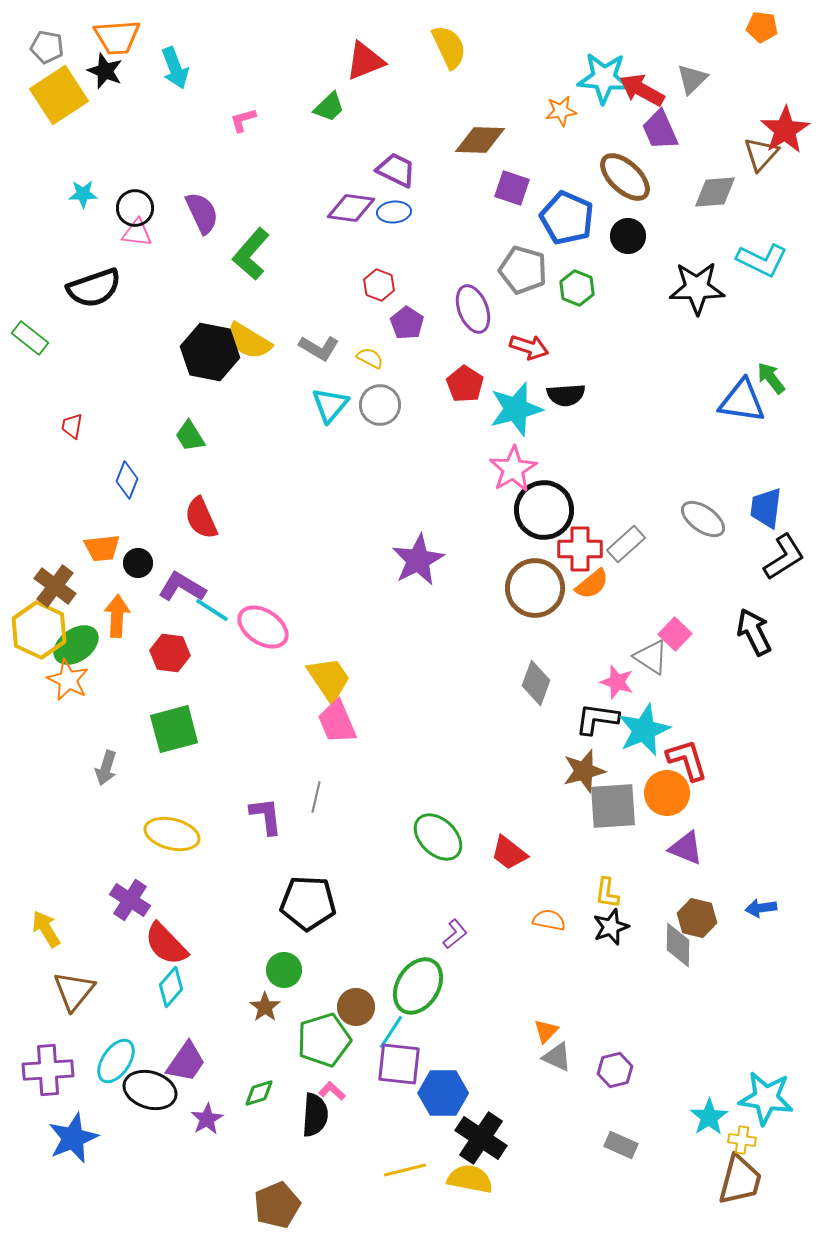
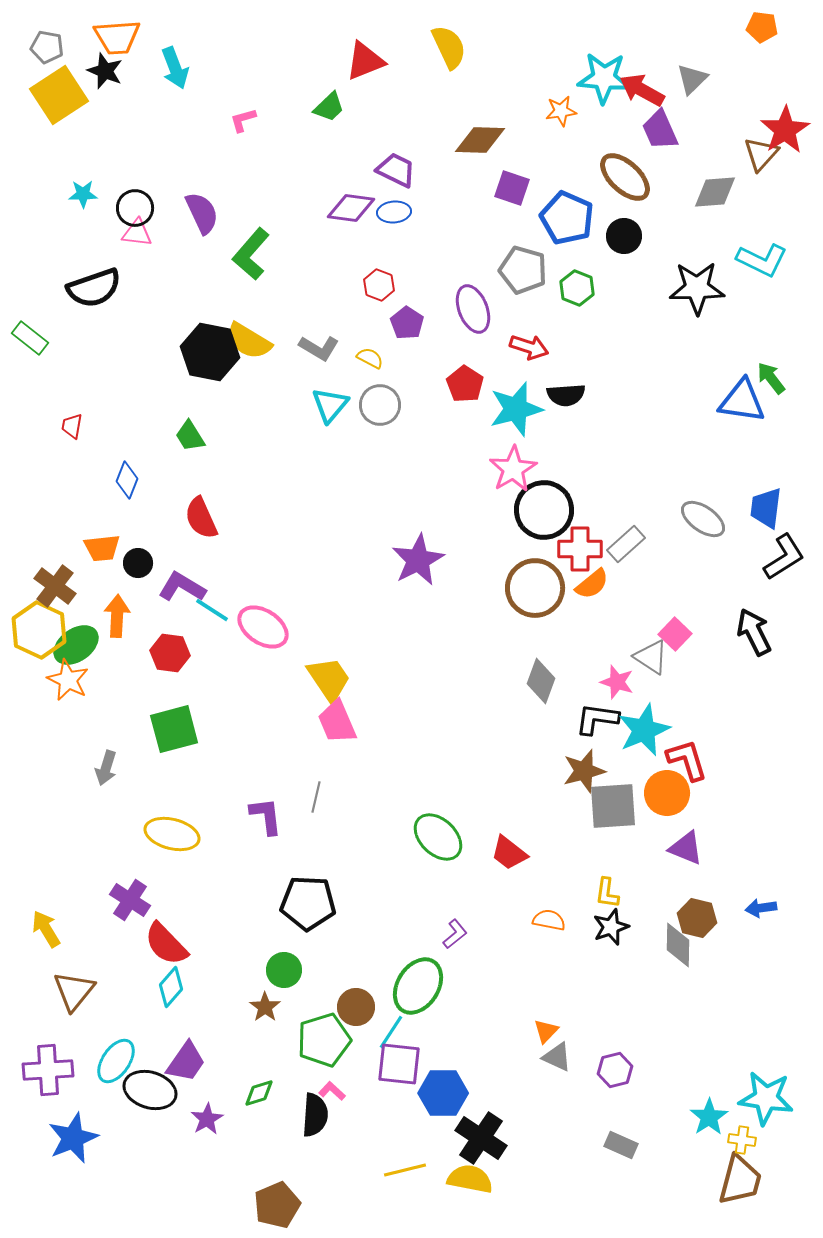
black circle at (628, 236): moved 4 px left
gray diamond at (536, 683): moved 5 px right, 2 px up
